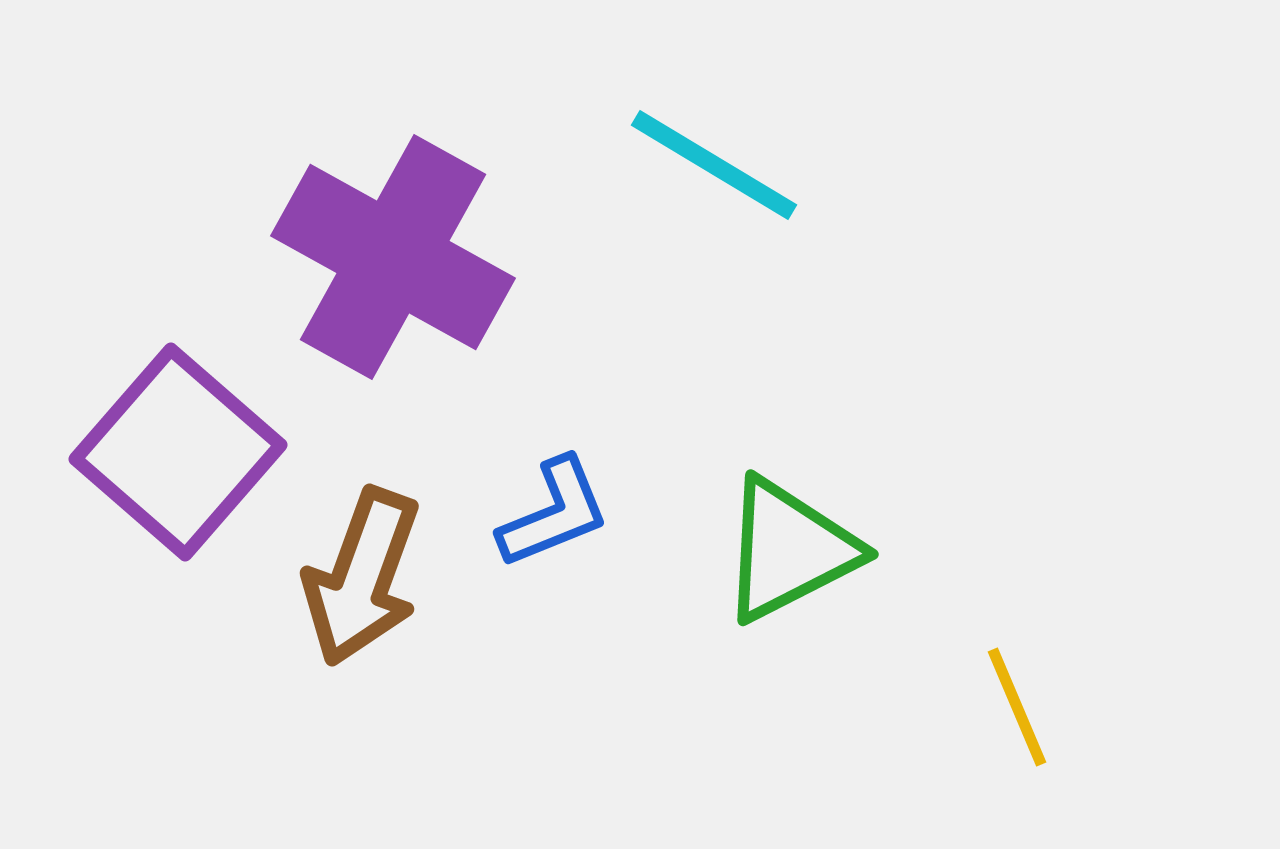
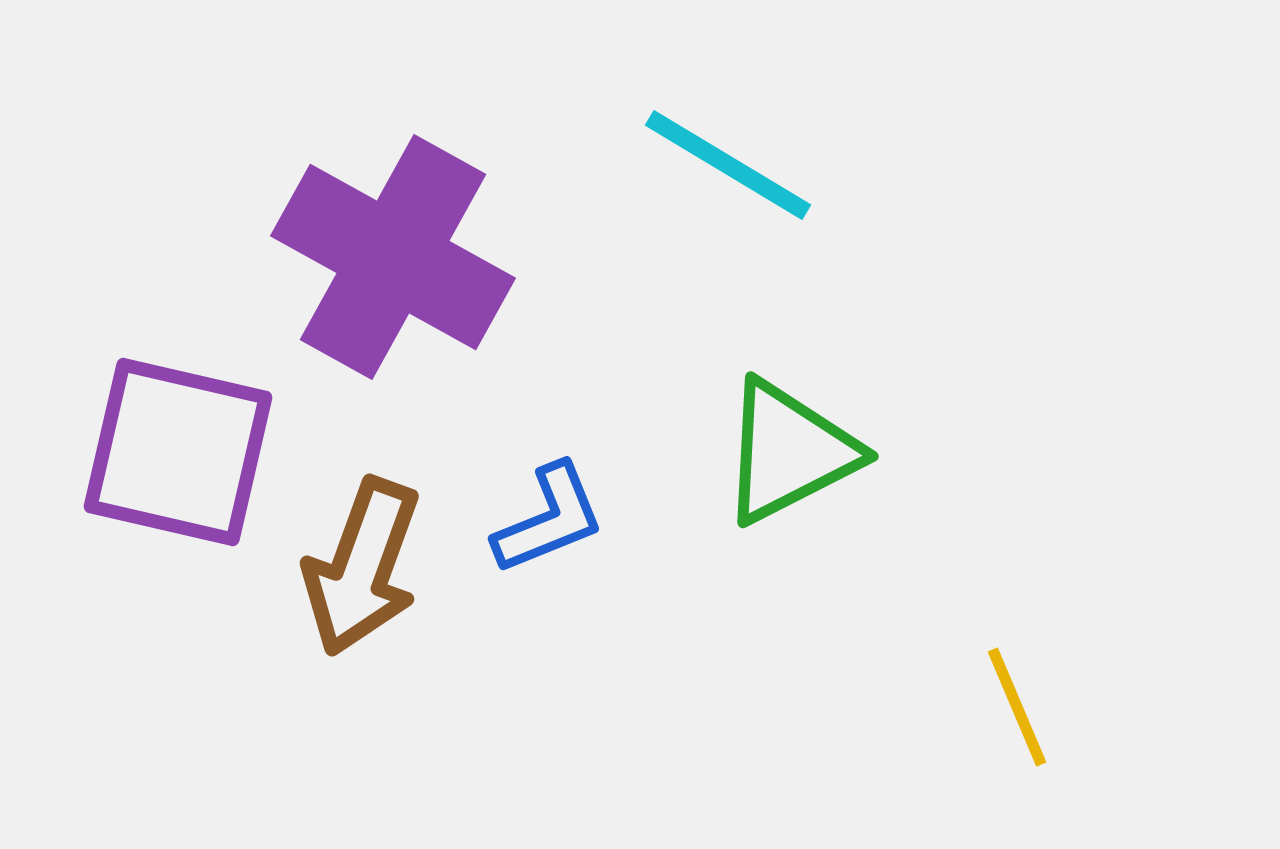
cyan line: moved 14 px right
purple square: rotated 28 degrees counterclockwise
blue L-shape: moved 5 px left, 6 px down
green triangle: moved 98 px up
brown arrow: moved 10 px up
